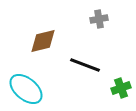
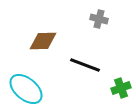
gray cross: rotated 24 degrees clockwise
brown diamond: rotated 12 degrees clockwise
